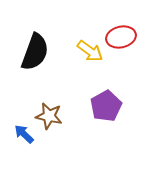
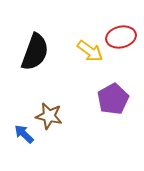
purple pentagon: moved 7 px right, 7 px up
